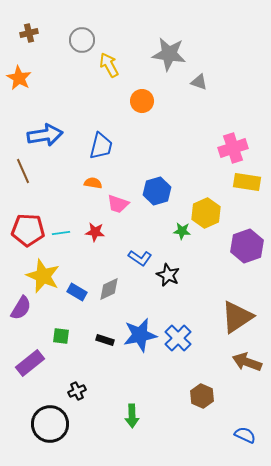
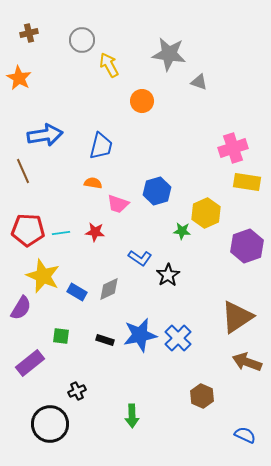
black star: rotated 15 degrees clockwise
